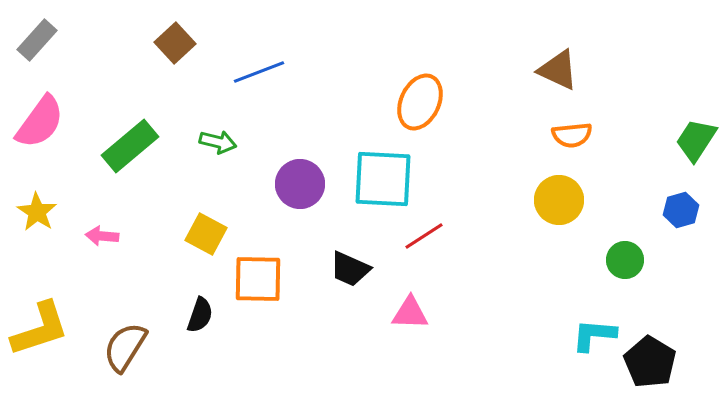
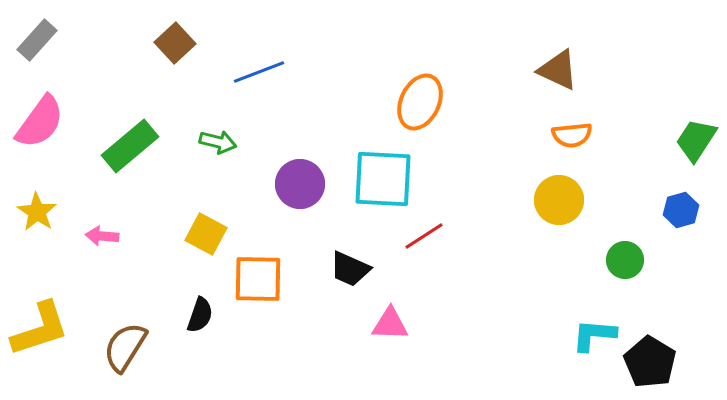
pink triangle: moved 20 px left, 11 px down
